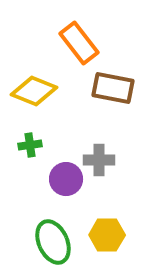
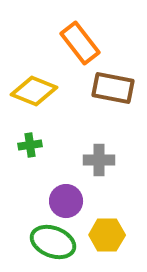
orange rectangle: moved 1 px right
purple circle: moved 22 px down
green ellipse: rotated 45 degrees counterclockwise
